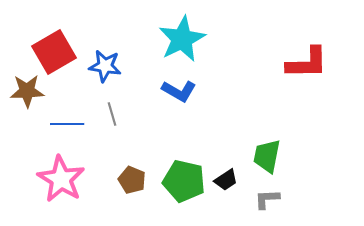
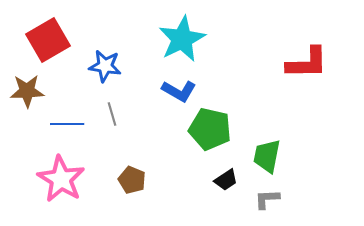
red square: moved 6 px left, 12 px up
green pentagon: moved 26 px right, 52 px up
